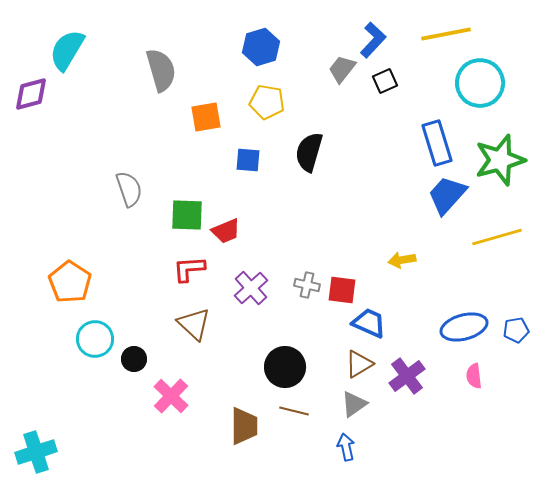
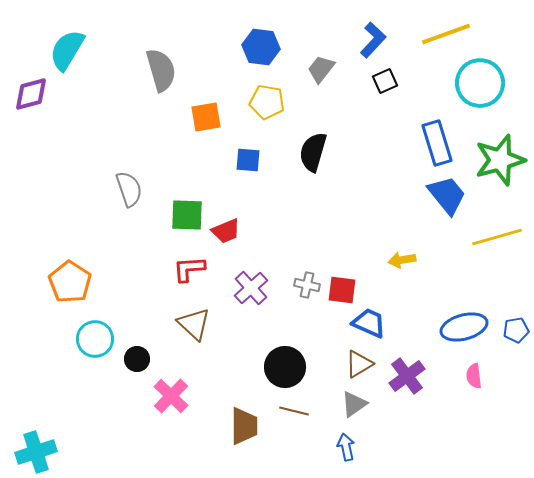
yellow line at (446, 34): rotated 9 degrees counterclockwise
blue hexagon at (261, 47): rotated 24 degrees clockwise
gray trapezoid at (342, 69): moved 21 px left
black semicircle at (309, 152): moved 4 px right
blue trapezoid at (447, 195): rotated 99 degrees clockwise
black circle at (134, 359): moved 3 px right
